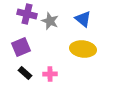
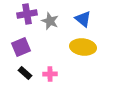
purple cross: rotated 24 degrees counterclockwise
yellow ellipse: moved 2 px up
